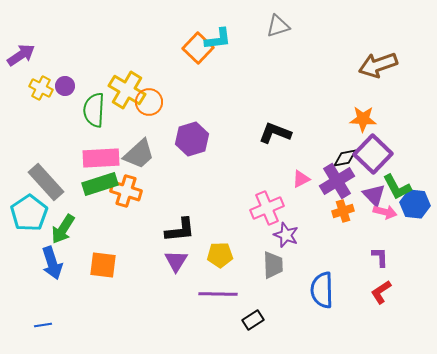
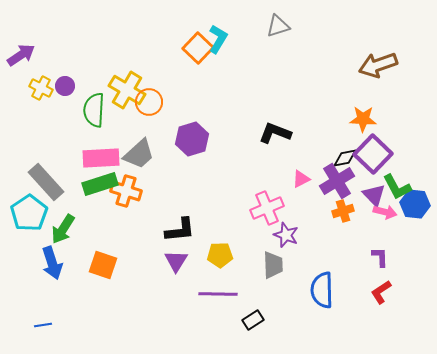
cyan L-shape at (218, 39): rotated 52 degrees counterclockwise
orange square at (103, 265): rotated 12 degrees clockwise
